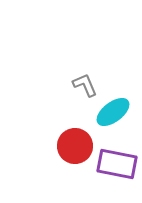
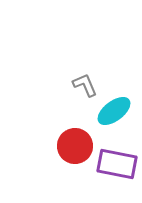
cyan ellipse: moved 1 px right, 1 px up
